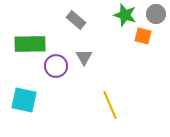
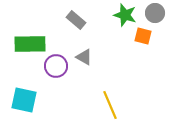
gray circle: moved 1 px left, 1 px up
gray triangle: rotated 30 degrees counterclockwise
